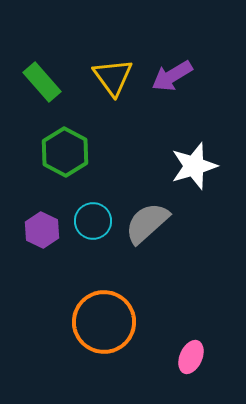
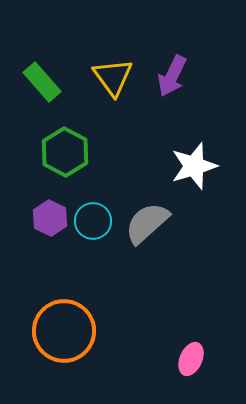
purple arrow: rotated 33 degrees counterclockwise
purple hexagon: moved 8 px right, 12 px up
orange circle: moved 40 px left, 9 px down
pink ellipse: moved 2 px down
